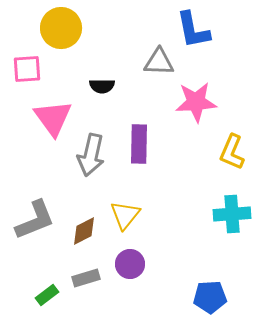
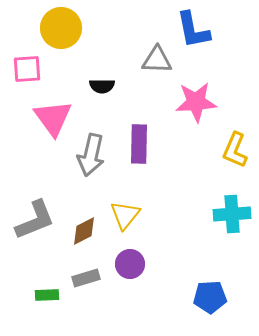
gray triangle: moved 2 px left, 2 px up
yellow L-shape: moved 3 px right, 2 px up
green rectangle: rotated 35 degrees clockwise
